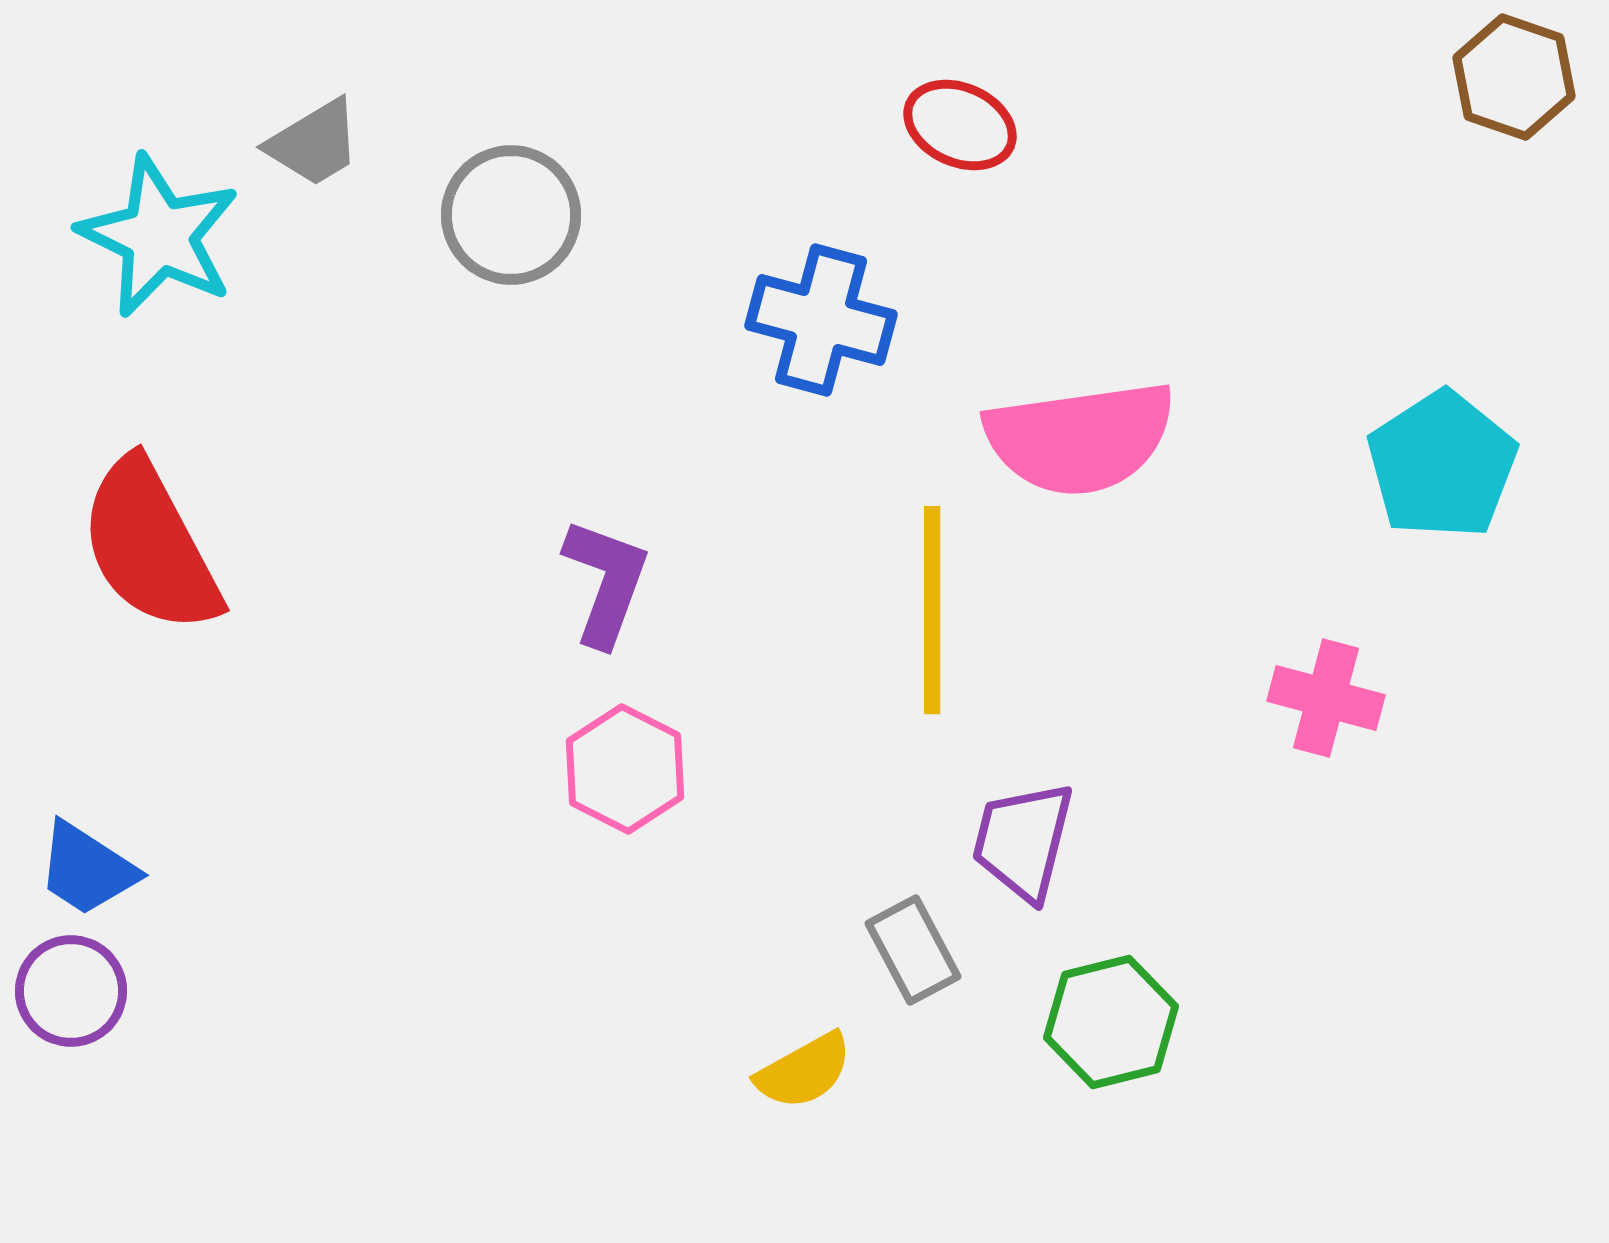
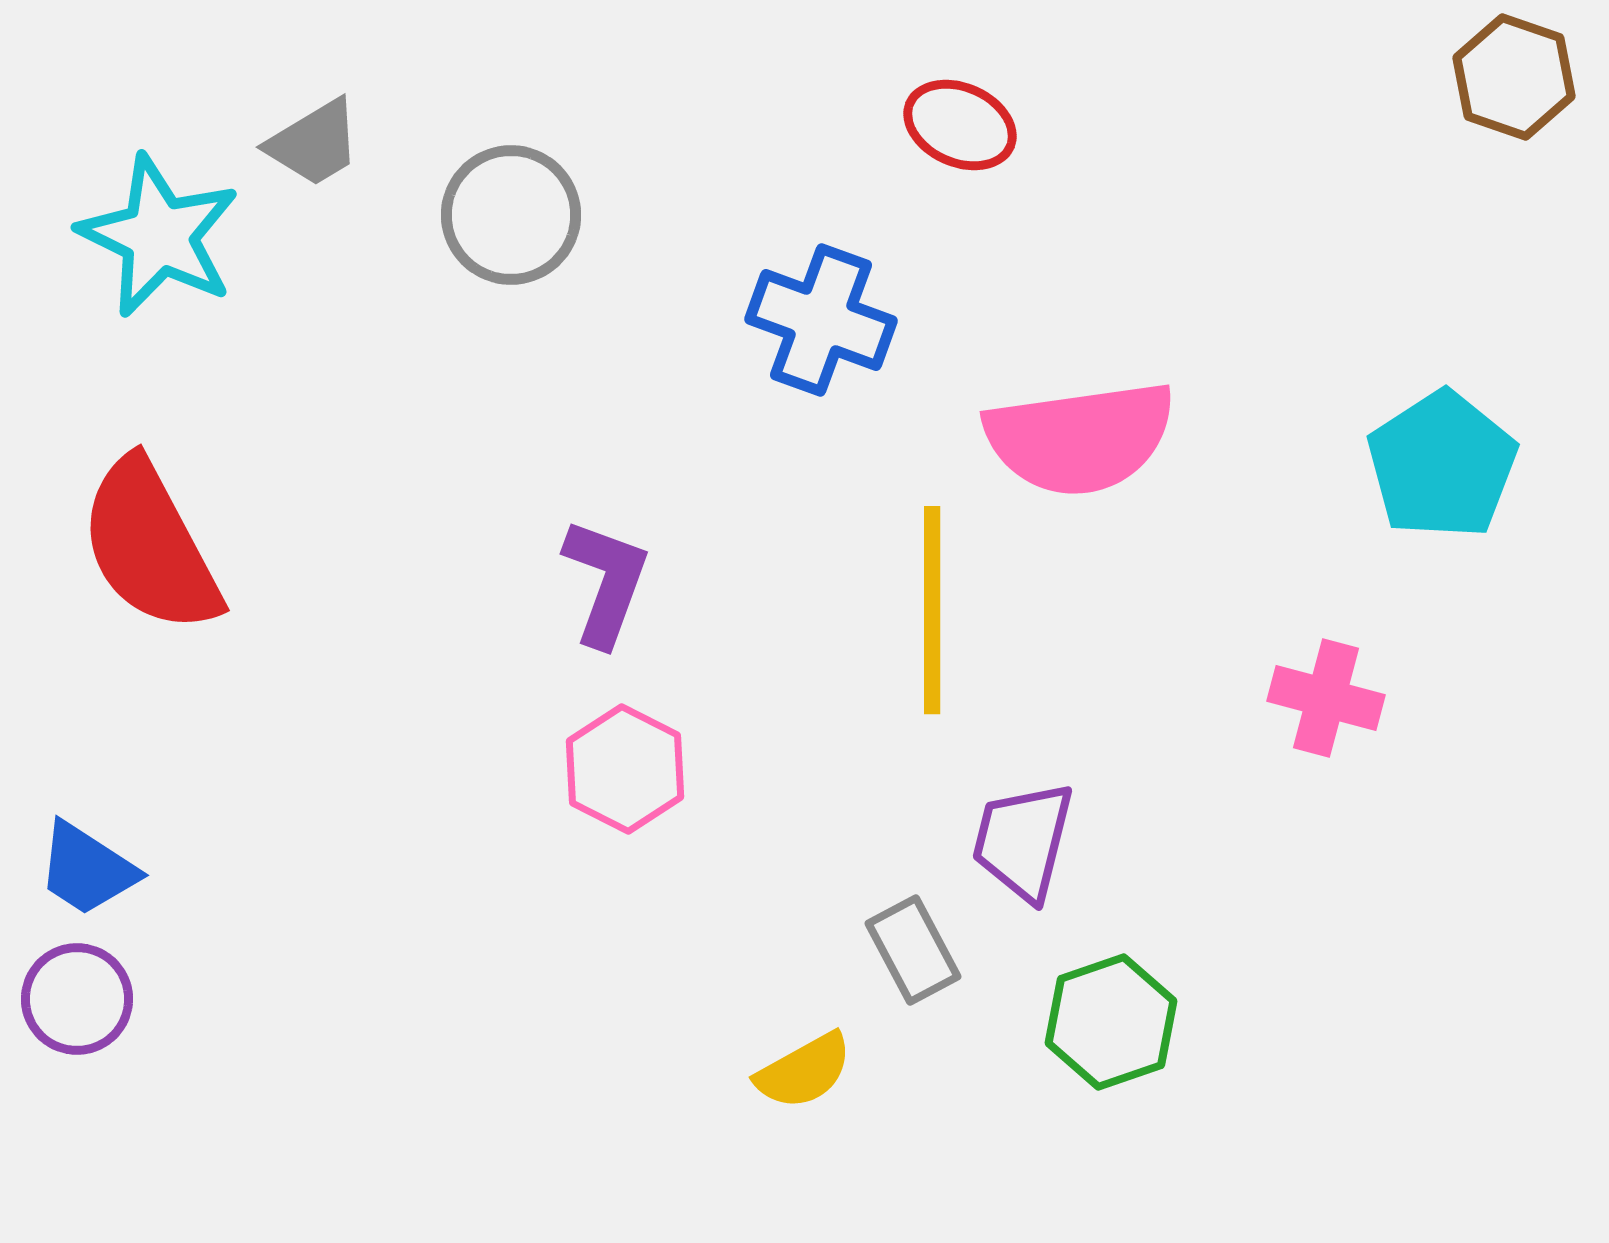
blue cross: rotated 5 degrees clockwise
purple circle: moved 6 px right, 8 px down
green hexagon: rotated 5 degrees counterclockwise
